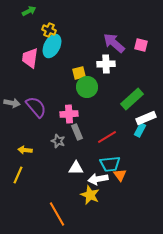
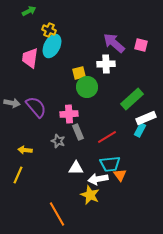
gray rectangle: moved 1 px right
